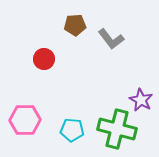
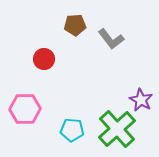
pink hexagon: moved 11 px up
green cross: rotated 33 degrees clockwise
